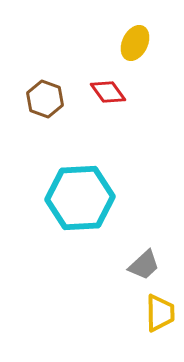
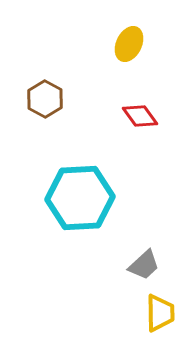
yellow ellipse: moved 6 px left, 1 px down
red diamond: moved 32 px right, 24 px down
brown hexagon: rotated 9 degrees clockwise
